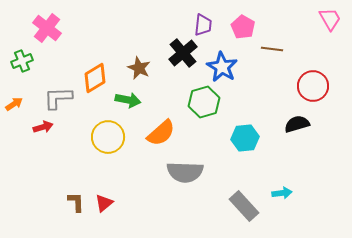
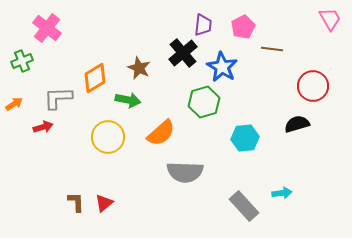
pink pentagon: rotated 15 degrees clockwise
